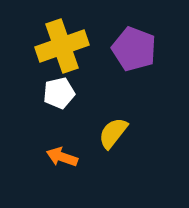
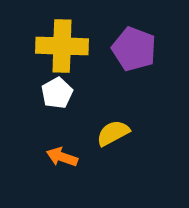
yellow cross: rotated 21 degrees clockwise
white pentagon: moved 2 px left; rotated 16 degrees counterclockwise
yellow semicircle: rotated 24 degrees clockwise
